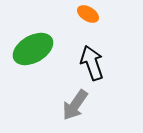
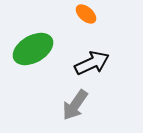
orange ellipse: moved 2 px left; rotated 10 degrees clockwise
black arrow: rotated 84 degrees clockwise
